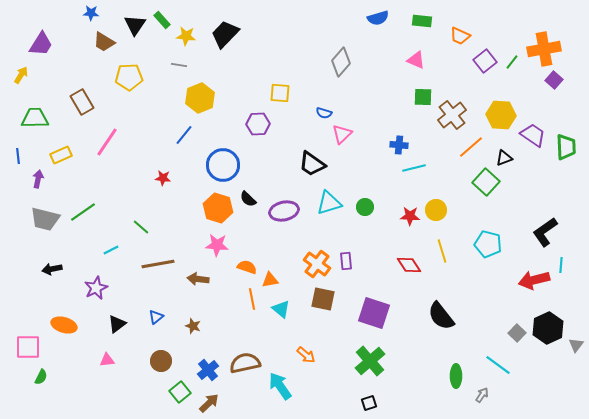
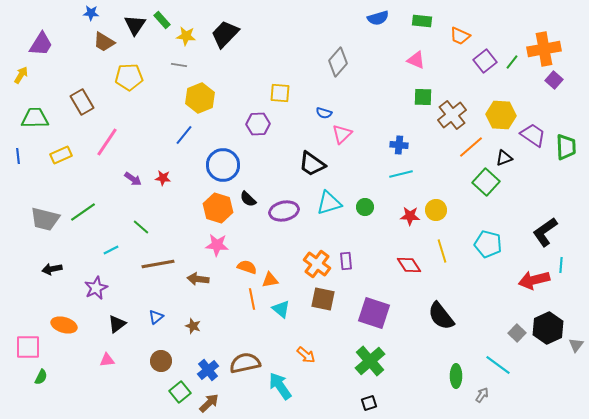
gray diamond at (341, 62): moved 3 px left
cyan line at (414, 168): moved 13 px left, 6 px down
purple arrow at (38, 179): moved 95 px right; rotated 114 degrees clockwise
